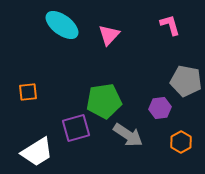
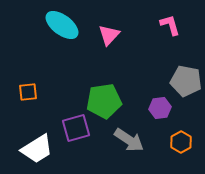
gray arrow: moved 1 px right, 5 px down
white trapezoid: moved 3 px up
